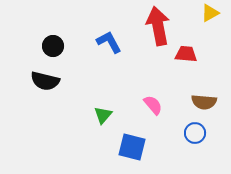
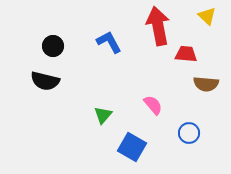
yellow triangle: moved 3 px left, 3 px down; rotated 48 degrees counterclockwise
brown semicircle: moved 2 px right, 18 px up
blue circle: moved 6 px left
blue square: rotated 16 degrees clockwise
